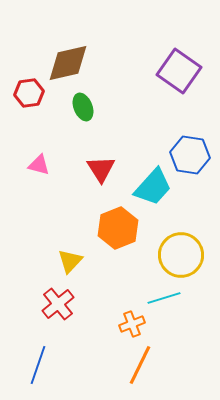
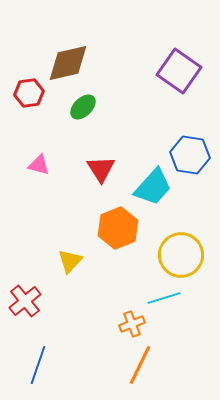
green ellipse: rotated 68 degrees clockwise
red cross: moved 33 px left, 3 px up
